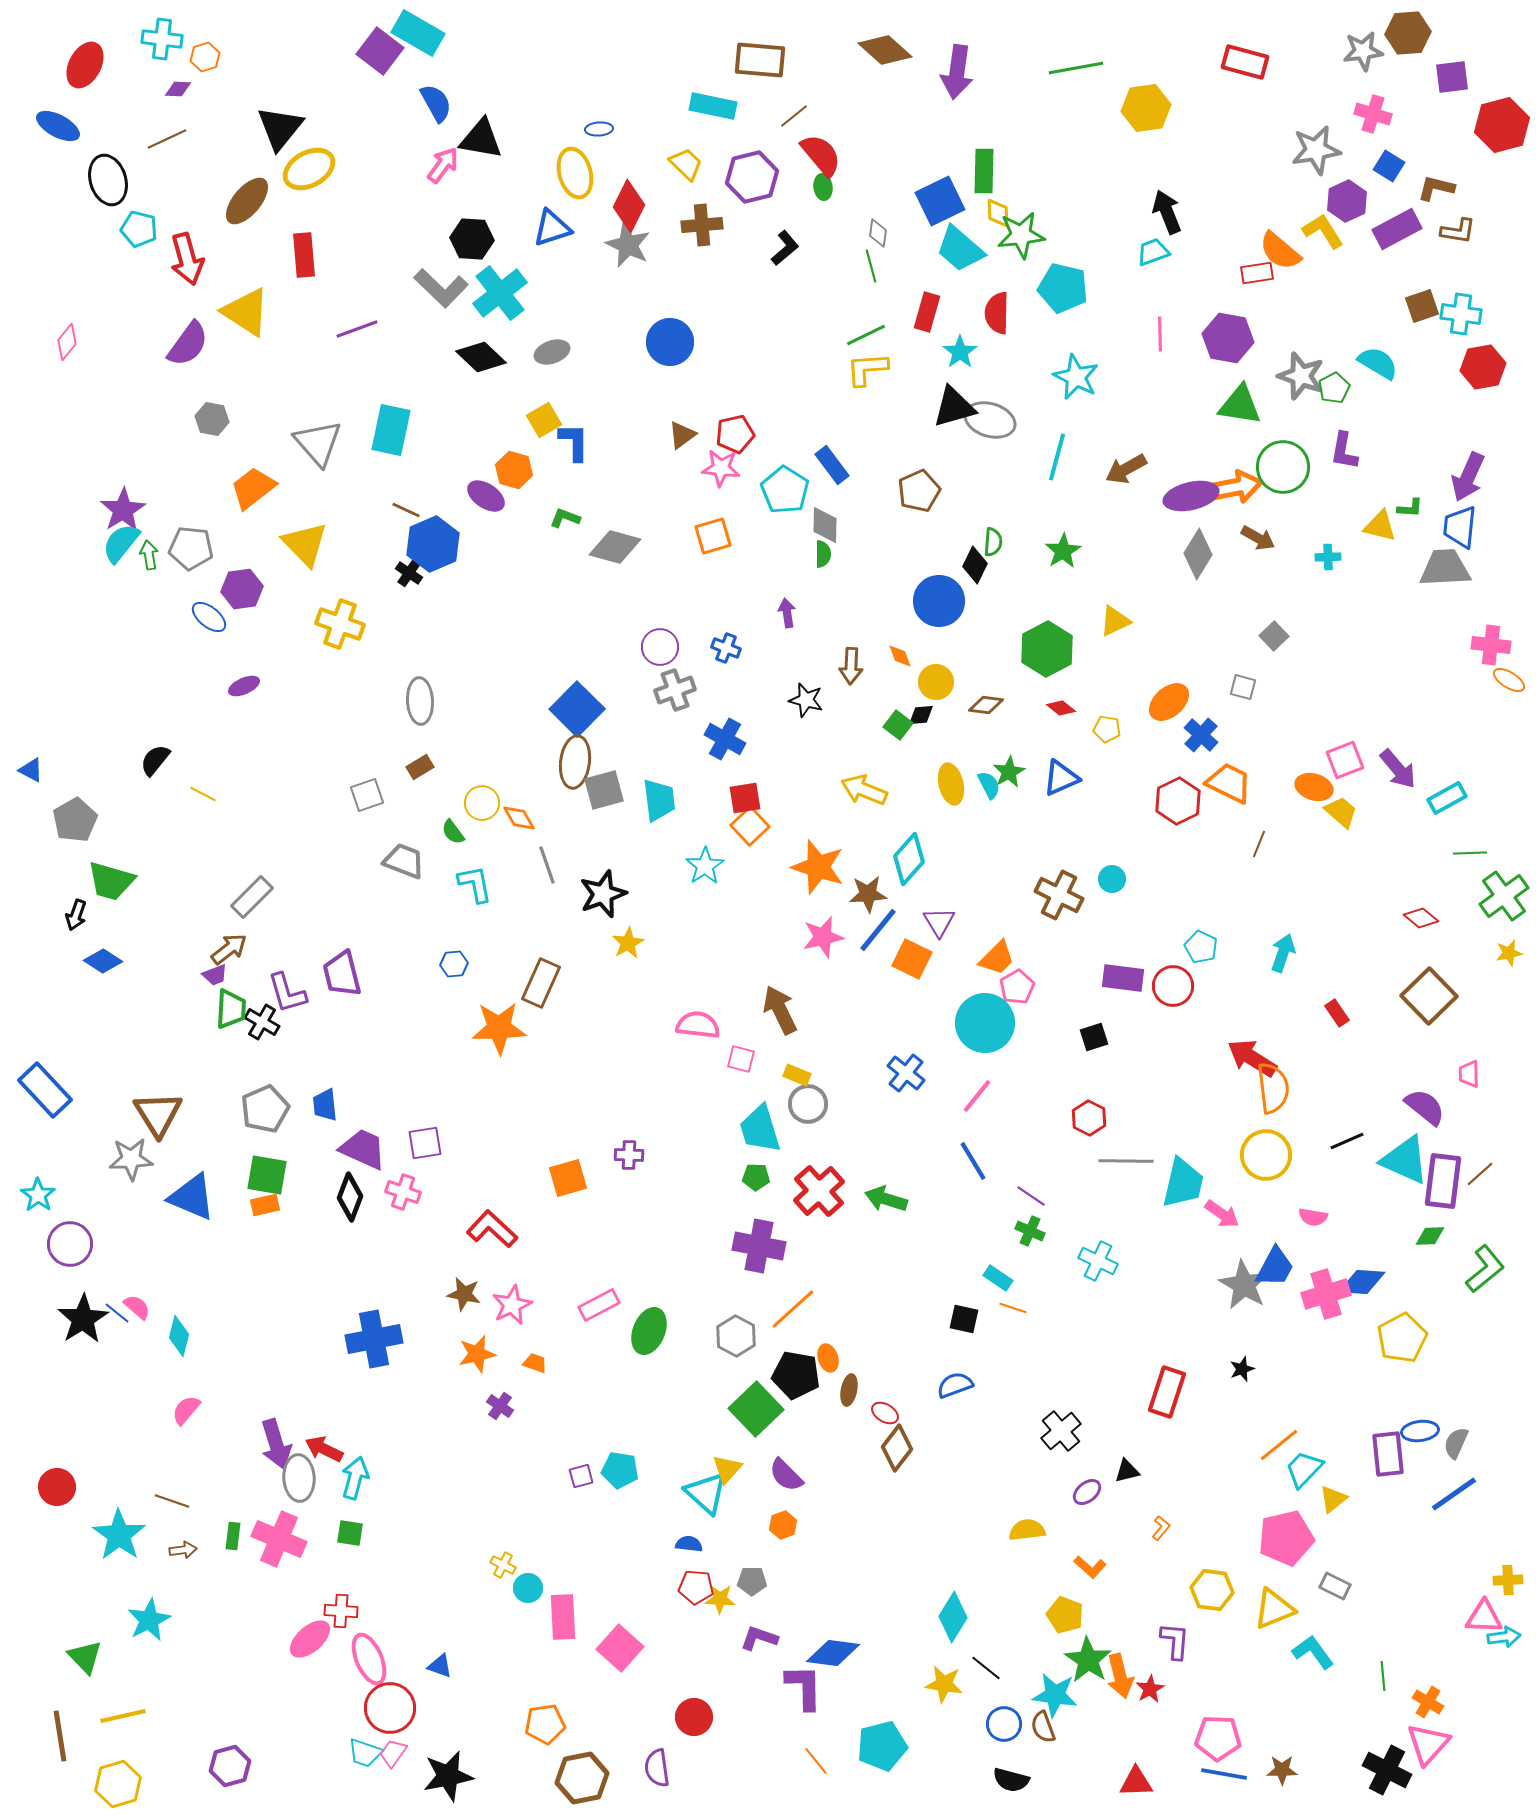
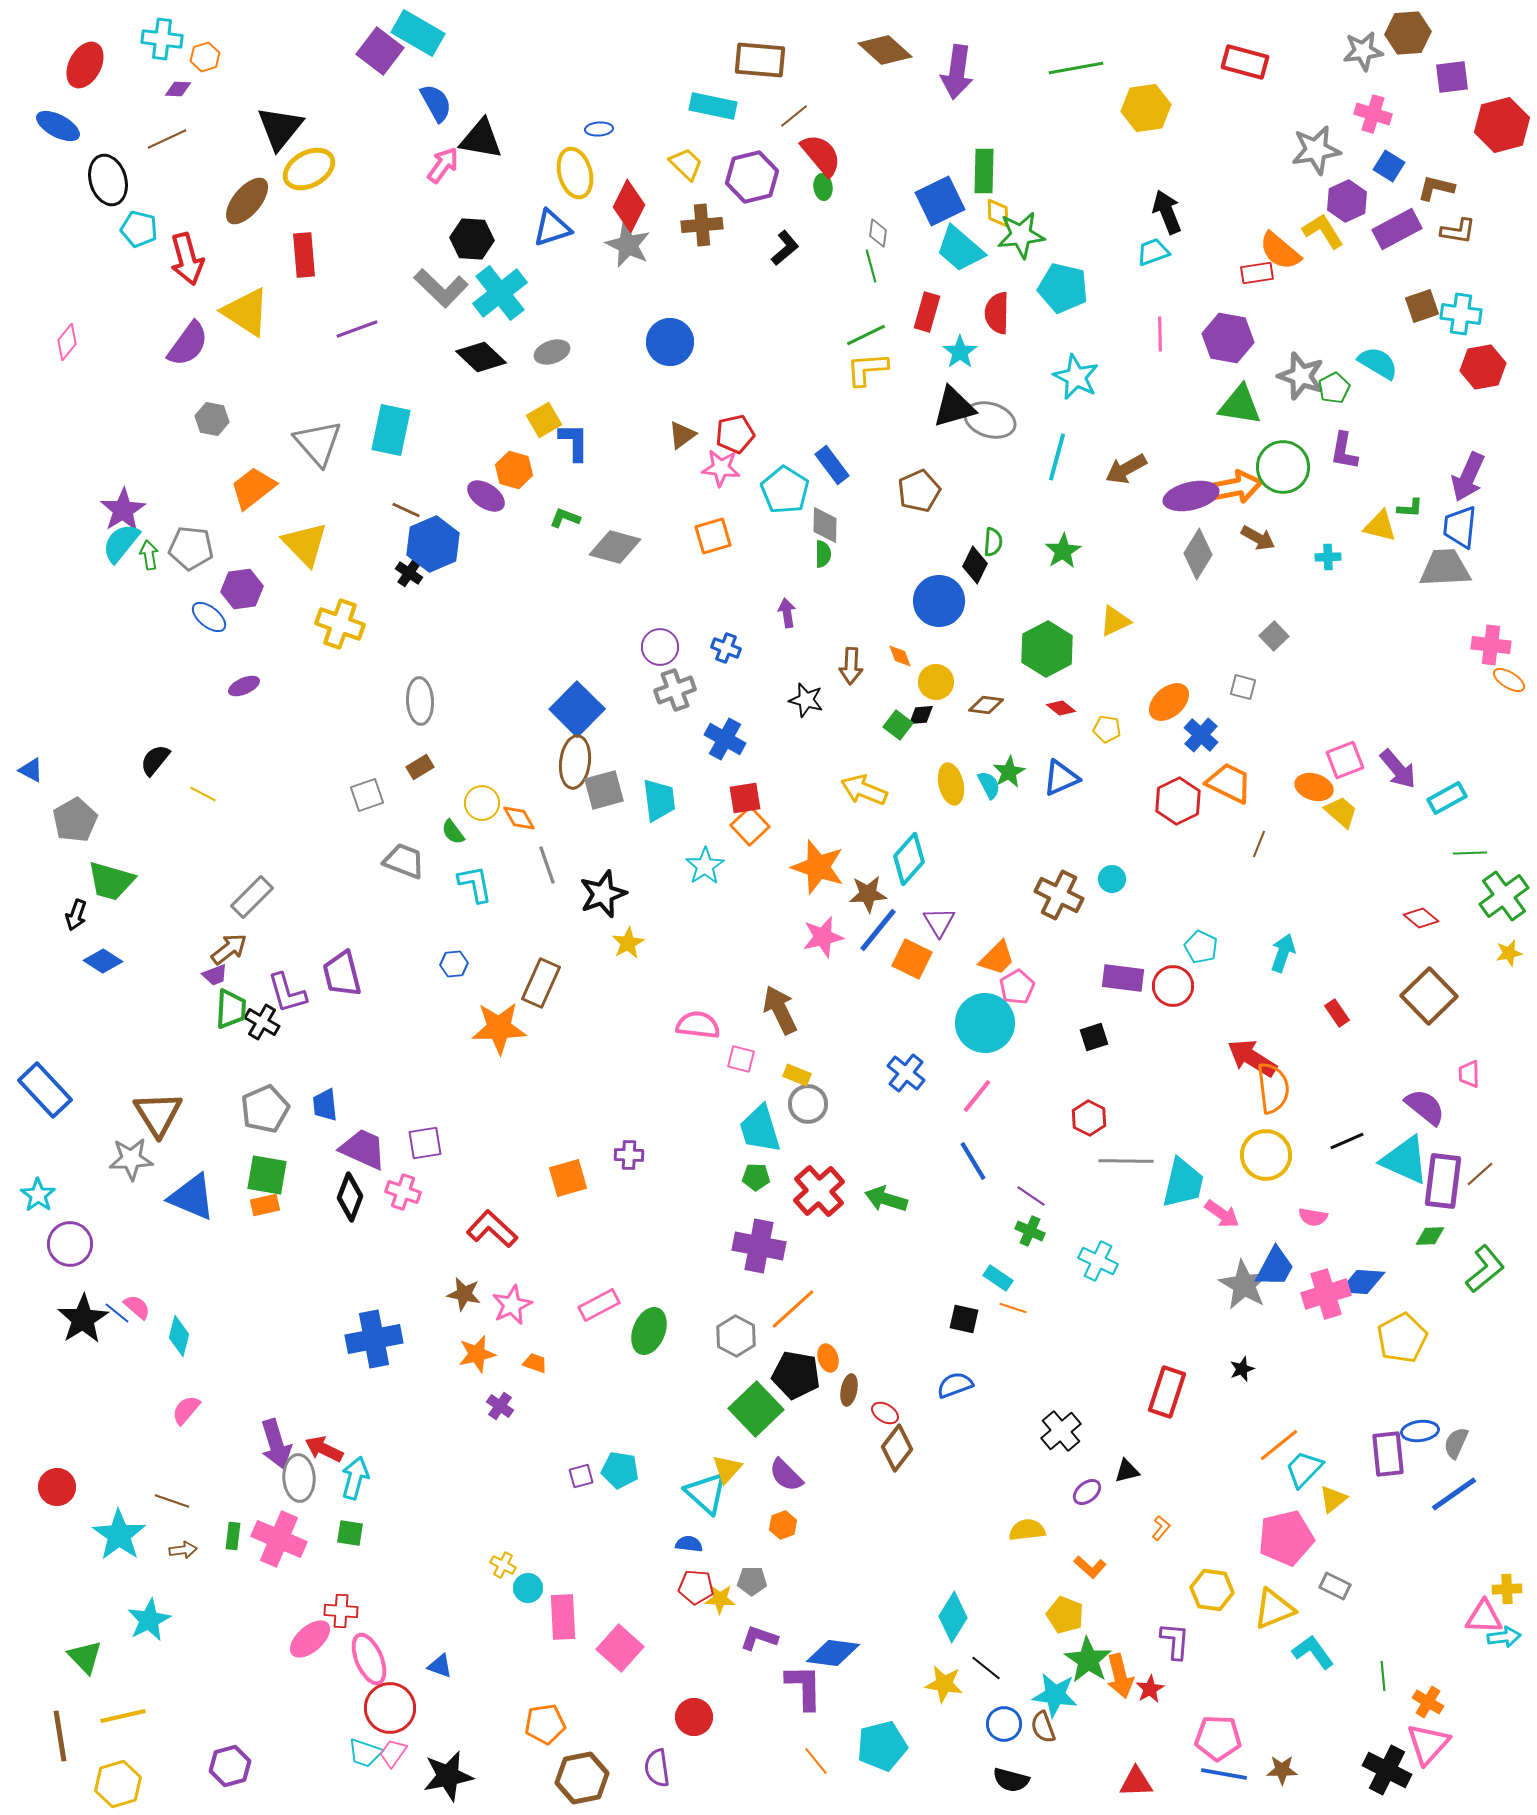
yellow cross at (1508, 1580): moved 1 px left, 9 px down
